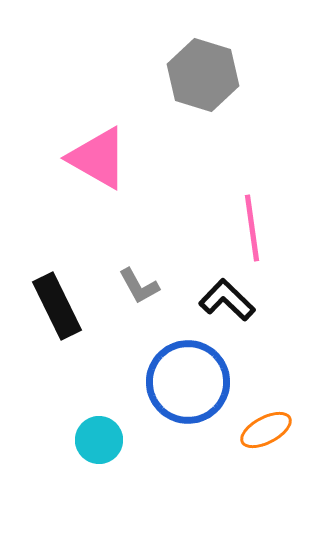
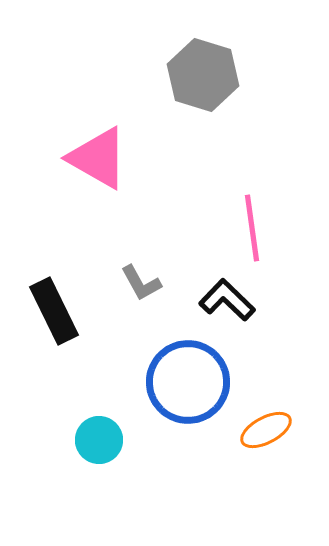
gray L-shape: moved 2 px right, 3 px up
black rectangle: moved 3 px left, 5 px down
